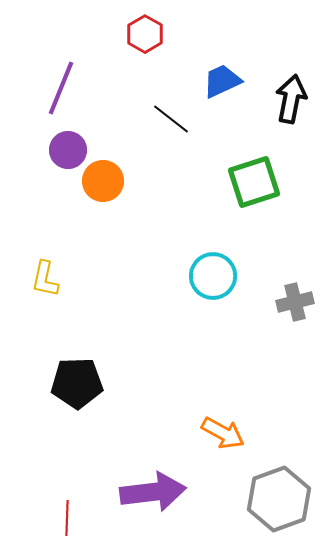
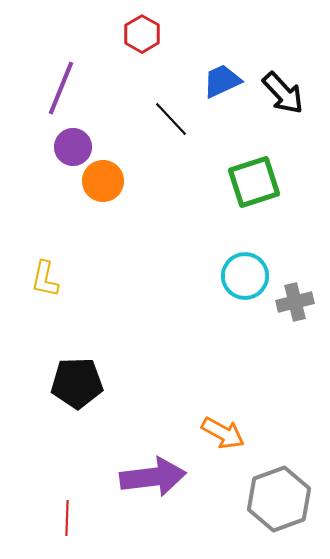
red hexagon: moved 3 px left
black arrow: moved 8 px left, 6 px up; rotated 126 degrees clockwise
black line: rotated 9 degrees clockwise
purple circle: moved 5 px right, 3 px up
cyan circle: moved 32 px right
purple arrow: moved 15 px up
